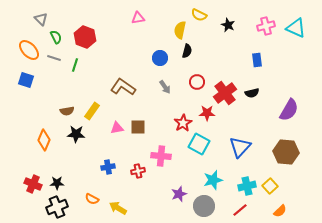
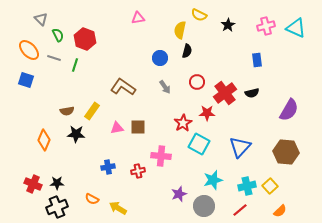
black star at (228, 25): rotated 16 degrees clockwise
green semicircle at (56, 37): moved 2 px right, 2 px up
red hexagon at (85, 37): moved 2 px down
